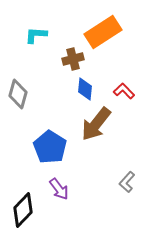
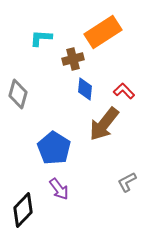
cyan L-shape: moved 5 px right, 3 px down
brown arrow: moved 8 px right
blue pentagon: moved 4 px right, 1 px down
gray L-shape: rotated 20 degrees clockwise
